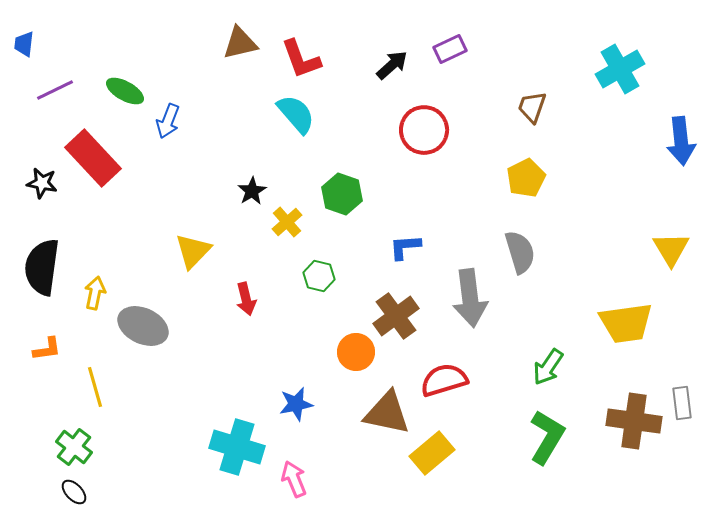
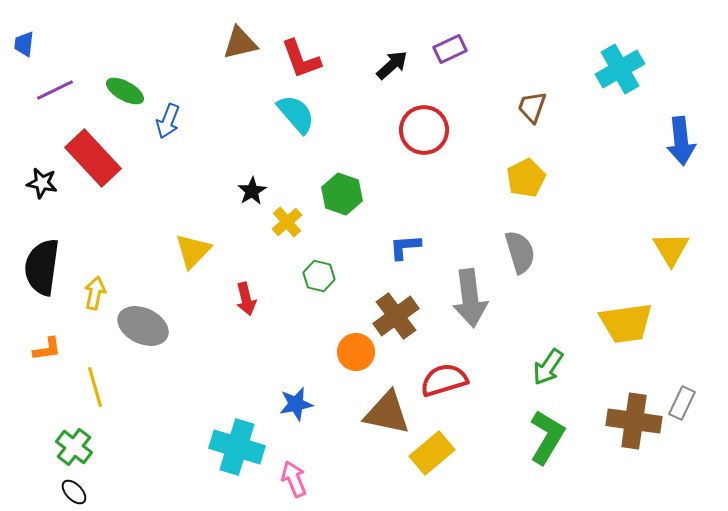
gray rectangle at (682, 403): rotated 32 degrees clockwise
